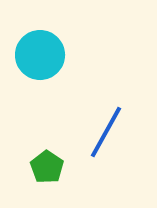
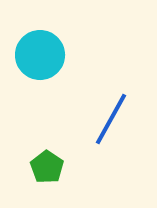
blue line: moved 5 px right, 13 px up
